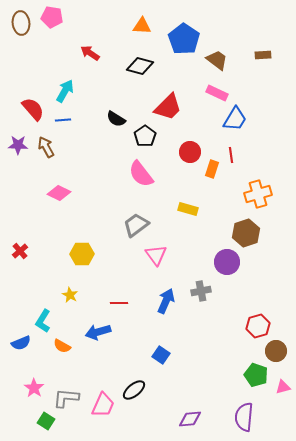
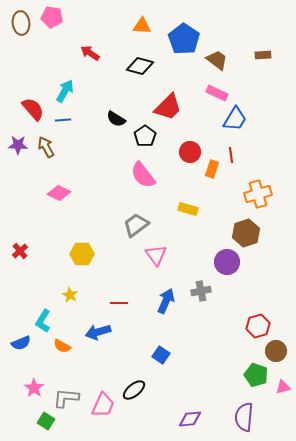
pink semicircle at (141, 174): moved 2 px right, 1 px down
